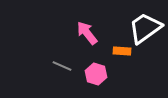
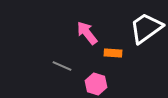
white trapezoid: moved 1 px right
orange rectangle: moved 9 px left, 2 px down
pink hexagon: moved 10 px down
